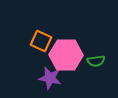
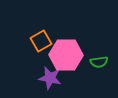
orange square: rotated 35 degrees clockwise
green semicircle: moved 3 px right, 1 px down
